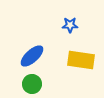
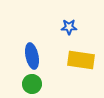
blue star: moved 1 px left, 2 px down
blue ellipse: rotated 60 degrees counterclockwise
